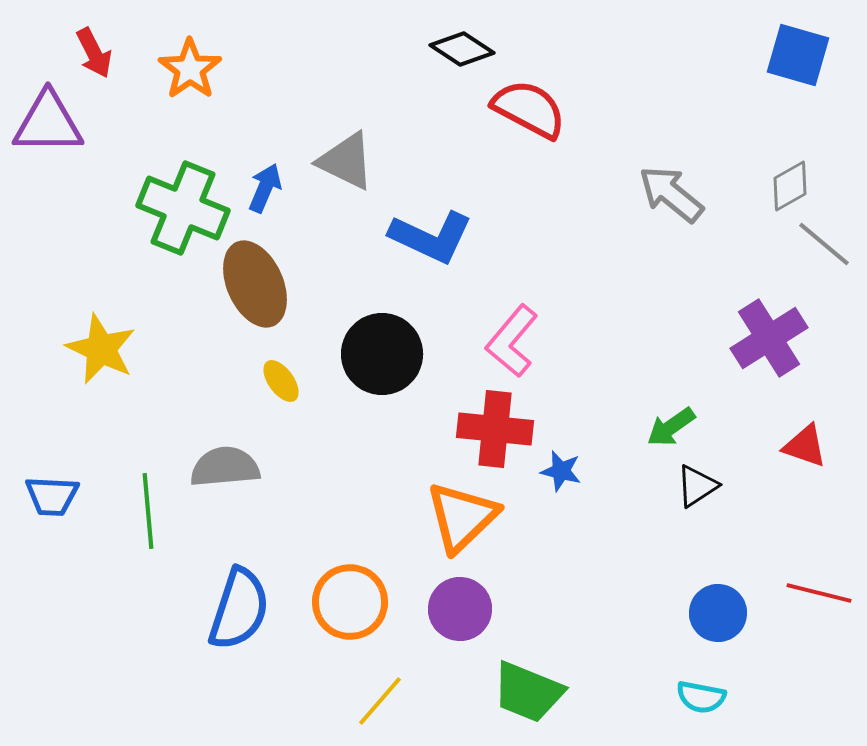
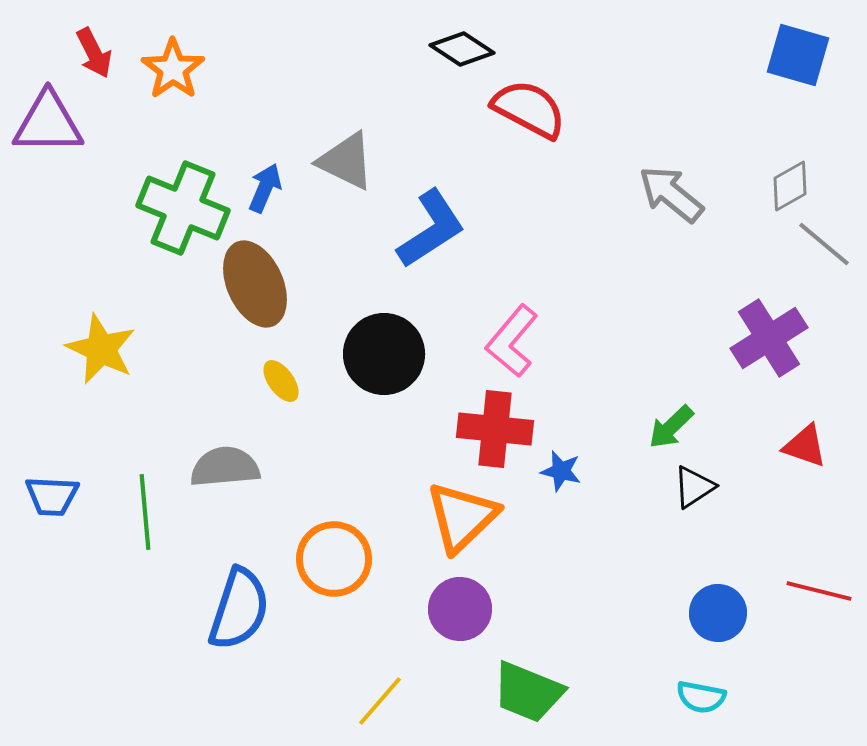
orange star: moved 17 px left
blue L-shape: moved 8 px up; rotated 58 degrees counterclockwise
black circle: moved 2 px right
green arrow: rotated 9 degrees counterclockwise
black triangle: moved 3 px left, 1 px down
green line: moved 3 px left, 1 px down
red line: moved 2 px up
orange circle: moved 16 px left, 43 px up
